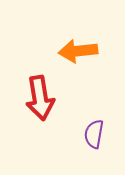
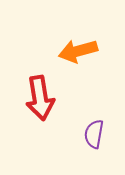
orange arrow: rotated 9 degrees counterclockwise
